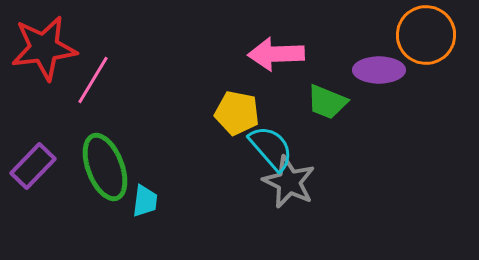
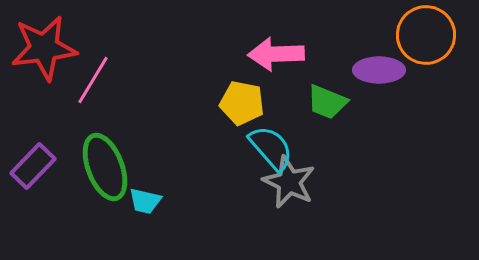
yellow pentagon: moved 5 px right, 10 px up
cyan trapezoid: rotated 96 degrees clockwise
